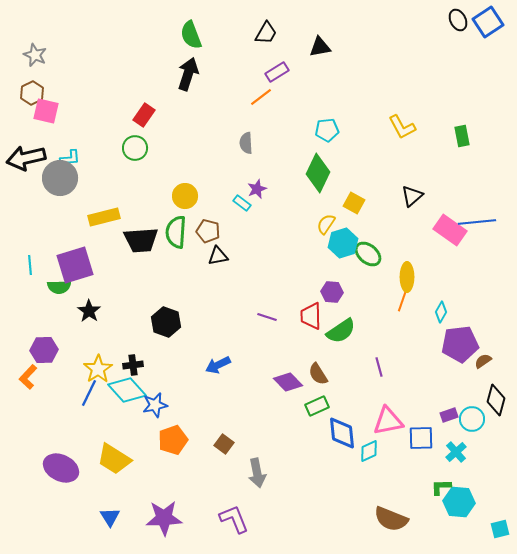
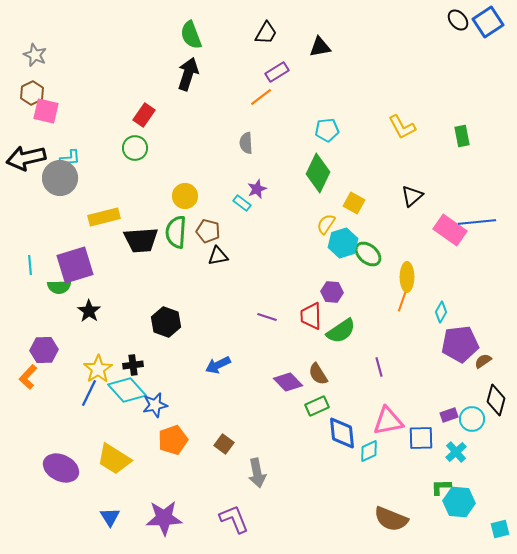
black ellipse at (458, 20): rotated 15 degrees counterclockwise
